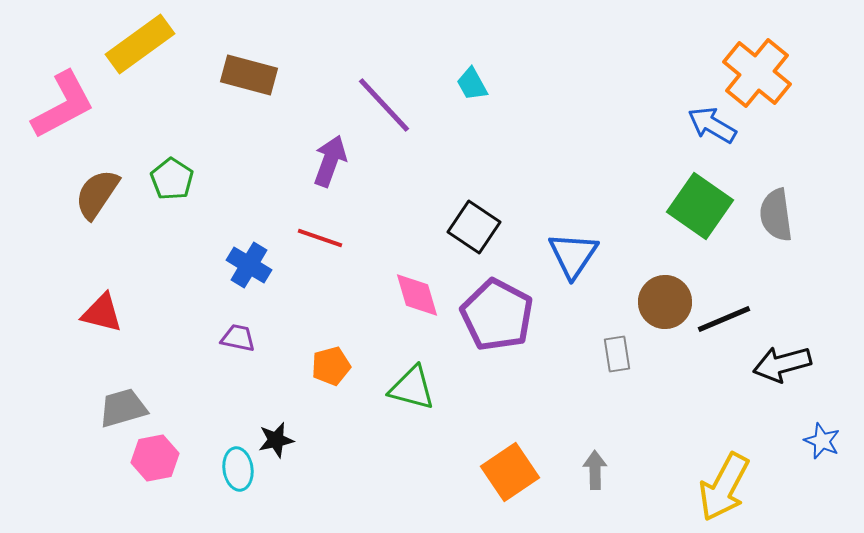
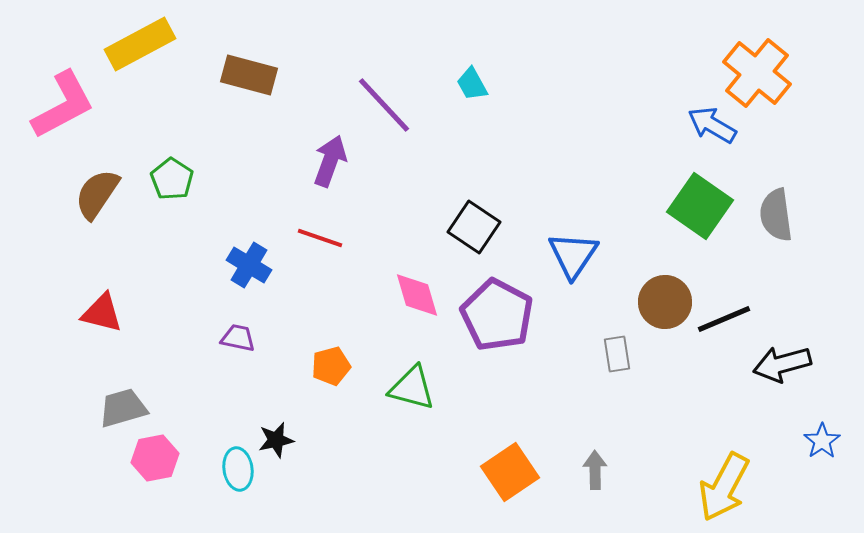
yellow rectangle: rotated 8 degrees clockwise
blue star: rotated 15 degrees clockwise
